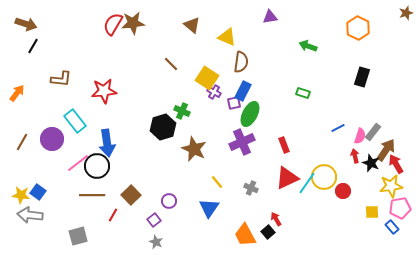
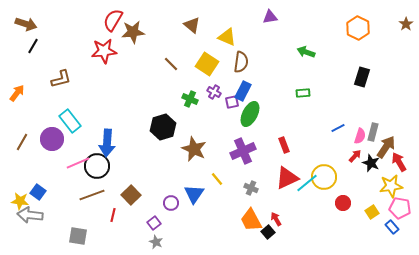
brown star at (406, 13): moved 11 px down; rotated 16 degrees counterclockwise
brown star at (133, 23): moved 9 px down
red semicircle at (113, 24): moved 4 px up
green arrow at (308, 46): moved 2 px left, 6 px down
yellow square at (207, 78): moved 14 px up
brown L-shape at (61, 79): rotated 20 degrees counterclockwise
red star at (104, 91): moved 40 px up
green rectangle at (303, 93): rotated 24 degrees counterclockwise
purple square at (234, 103): moved 2 px left, 1 px up
green cross at (182, 111): moved 8 px right, 12 px up
cyan rectangle at (75, 121): moved 5 px left
gray rectangle at (373, 132): rotated 24 degrees counterclockwise
purple cross at (242, 142): moved 1 px right, 9 px down
blue arrow at (107, 143): rotated 12 degrees clockwise
brown arrow at (386, 150): moved 3 px up
red arrow at (355, 156): rotated 56 degrees clockwise
pink line at (78, 163): rotated 15 degrees clockwise
red arrow at (396, 164): moved 3 px right, 2 px up
yellow line at (217, 182): moved 3 px up
cyan line at (307, 183): rotated 15 degrees clockwise
red circle at (343, 191): moved 12 px down
yellow star at (21, 195): moved 1 px left, 6 px down
brown line at (92, 195): rotated 20 degrees counterclockwise
purple circle at (169, 201): moved 2 px right, 2 px down
blue triangle at (209, 208): moved 15 px left, 14 px up
pink pentagon at (400, 208): rotated 20 degrees clockwise
yellow square at (372, 212): rotated 32 degrees counterclockwise
red line at (113, 215): rotated 16 degrees counterclockwise
purple square at (154, 220): moved 3 px down
orange trapezoid at (245, 235): moved 6 px right, 15 px up
gray square at (78, 236): rotated 24 degrees clockwise
